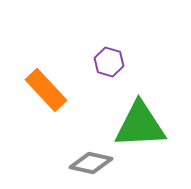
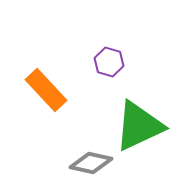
green triangle: moved 1 px left, 1 px down; rotated 22 degrees counterclockwise
